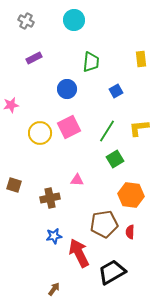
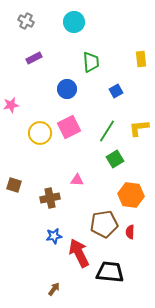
cyan circle: moved 2 px down
green trapezoid: rotated 10 degrees counterclockwise
black trapezoid: moved 2 px left; rotated 36 degrees clockwise
